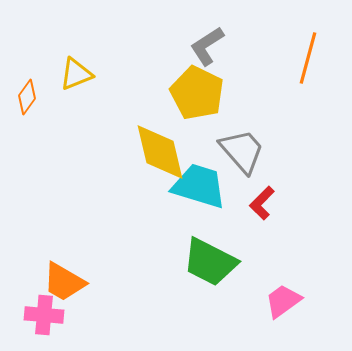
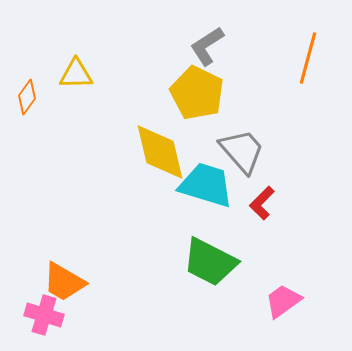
yellow triangle: rotated 21 degrees clockwise
cyan trapezoid: moved 7 px right, 1 px up
pink cross: rotated 12 degrees clockwise
